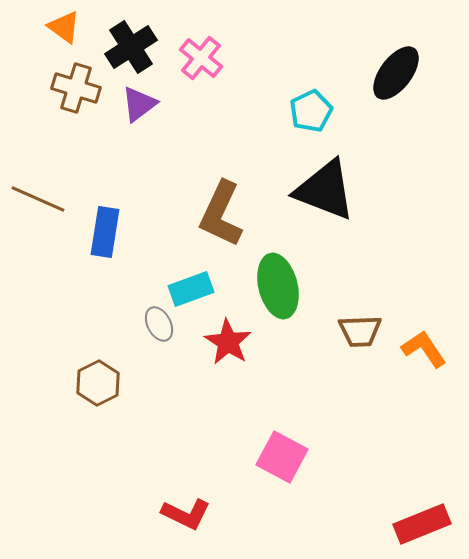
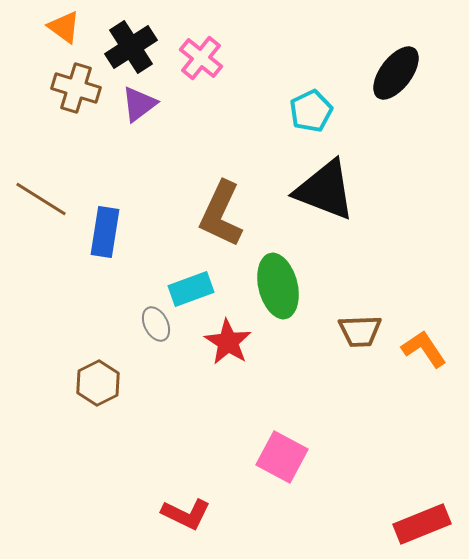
brown line: moved 3 px right; rotated 8 degrees clockwise
gray ellipse: moved 3 px left
